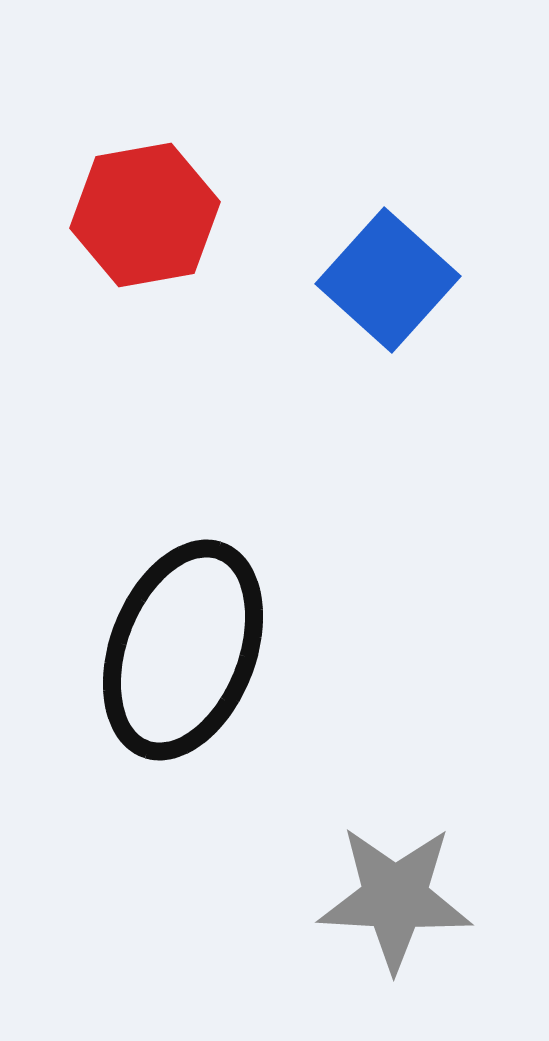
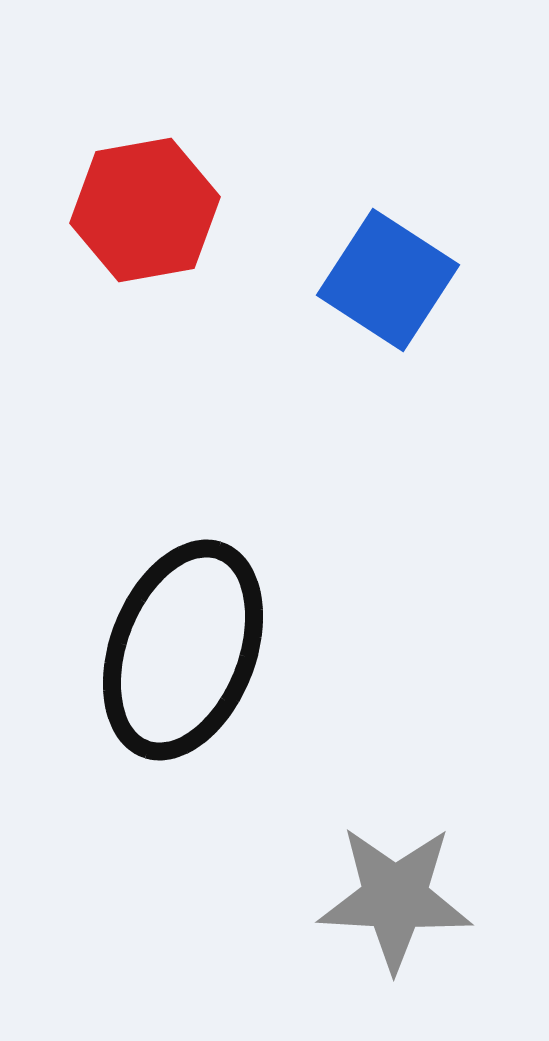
red hexagon: moved 5 px up
blue square: rotated 9 degrees counterclockwise
